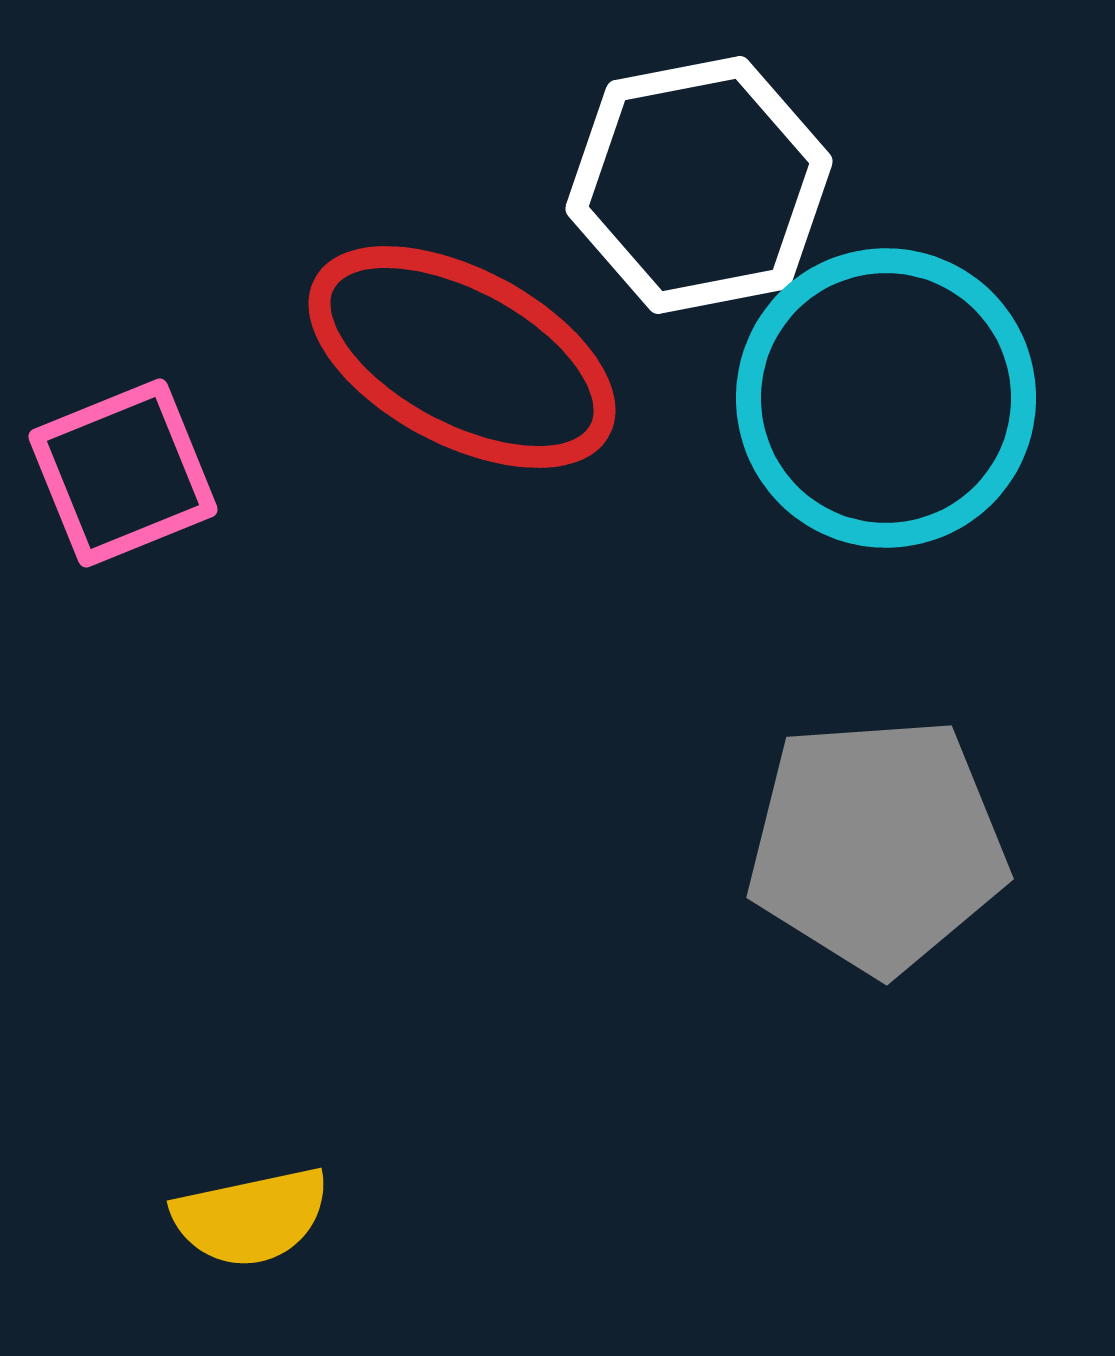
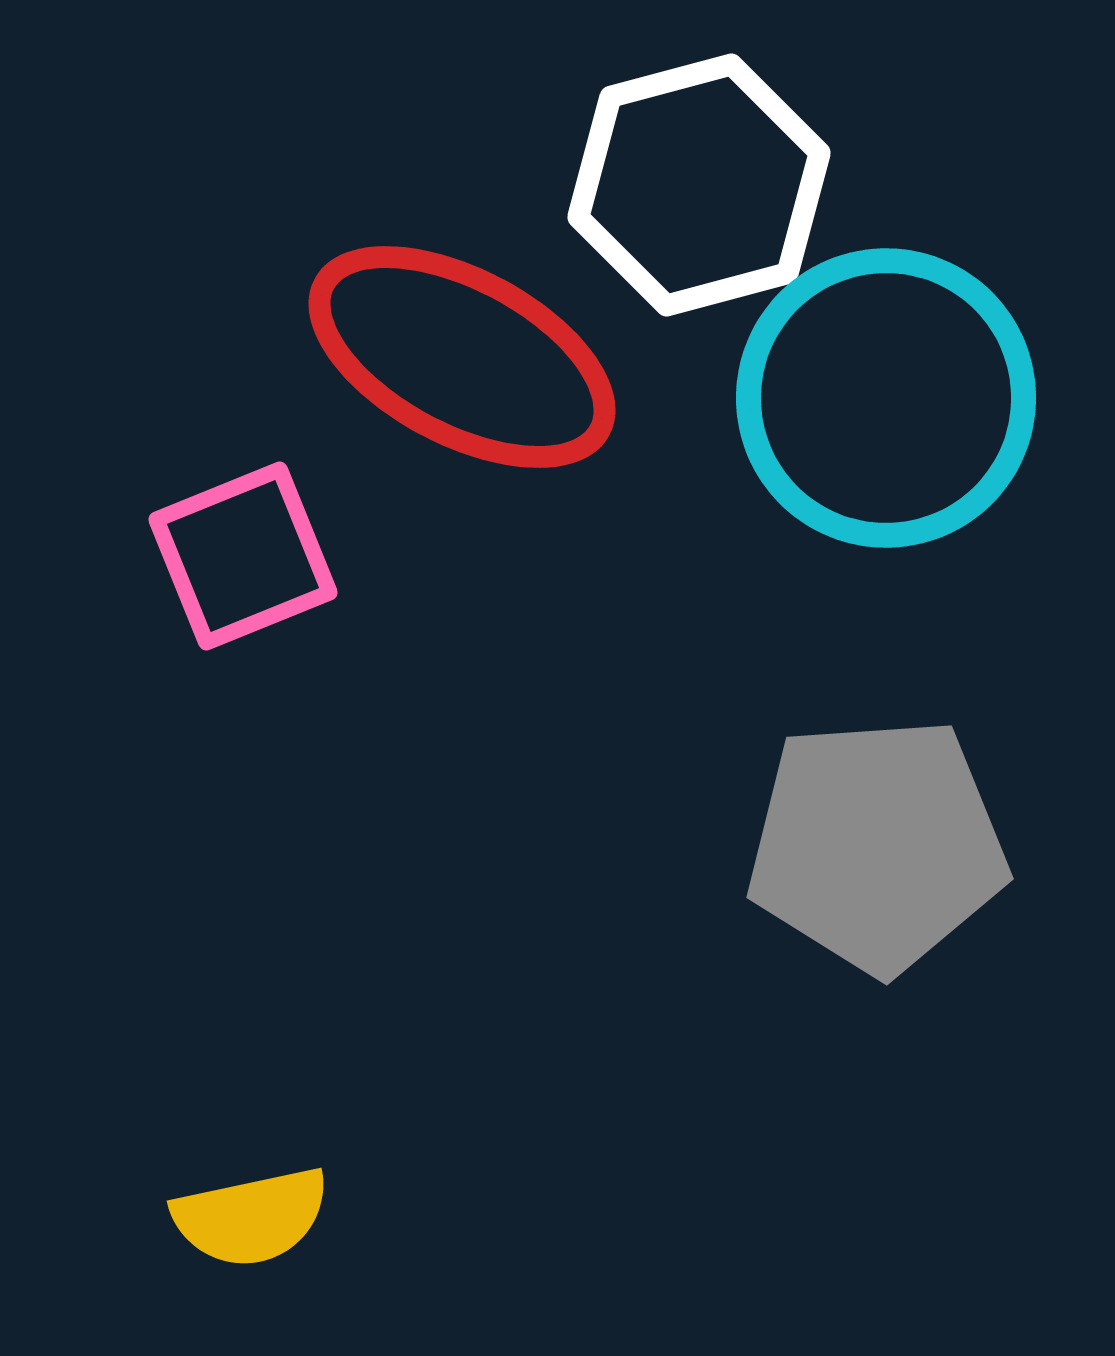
white hexagon: rotated 4 degrees counterclockwise
pink square: moved 120 px right, 83 px down
